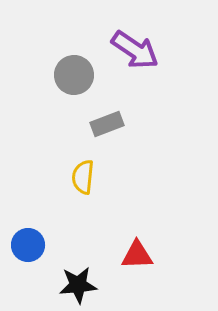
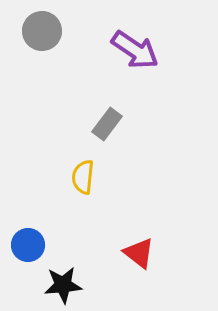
gray circle: moved 32 px left, 44 px up
gray rectangle: rotated 32 degrees counterclockwise
red triangle: moved 2 px right, 2 px up; rotated 40 degrees clockwise
black star: moved 15 px left
